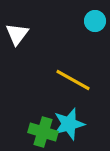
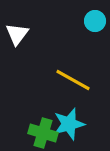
green cross: moved 1 px down
